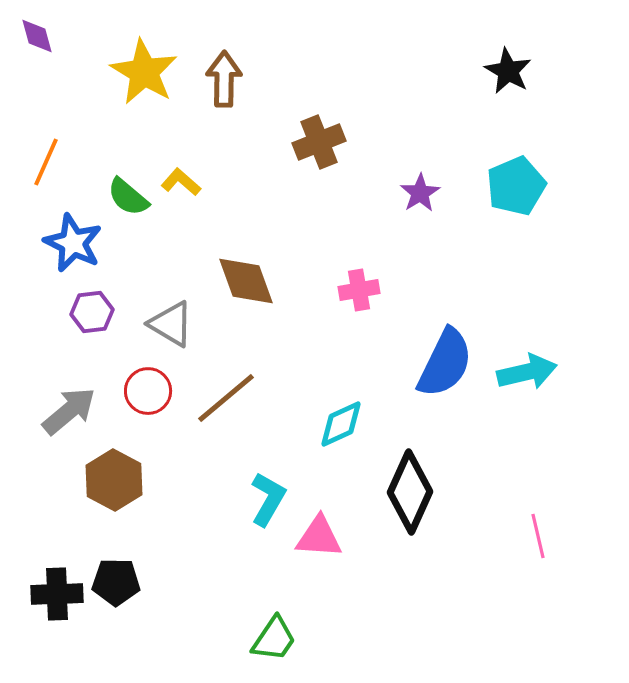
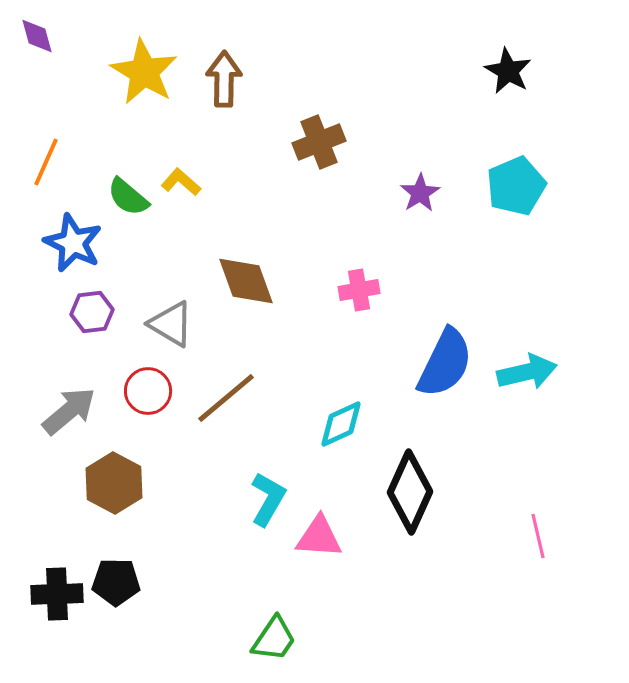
brown hexagon: moved 3 px down
